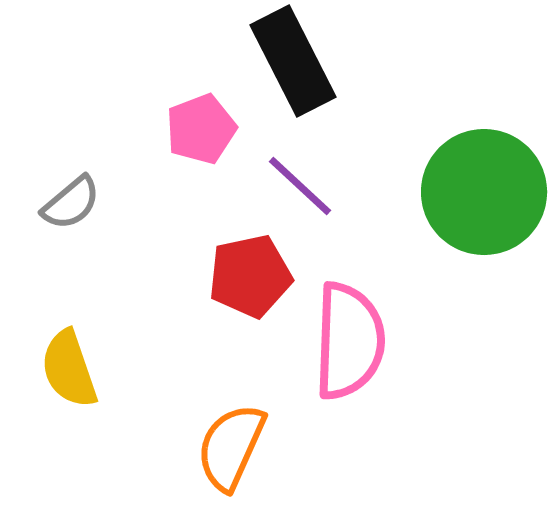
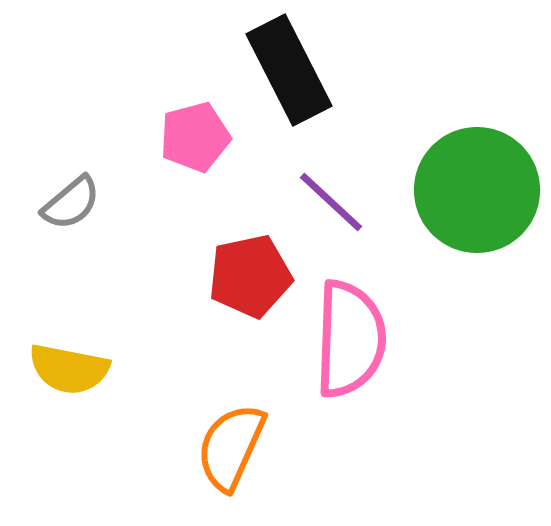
black rectangle: moved 4 px left, 9 px down
pink pentagon: moved 6 px left, 8 px down; rotated 6 degrees clockwise
purple line: moved 31 px right, 16 px down
green circle: moved 7 px left, 2 px up
pink semicircle: moved 1 px right, 2 px up
yellow semicircle: rotated 60 degrees counterclockwise
